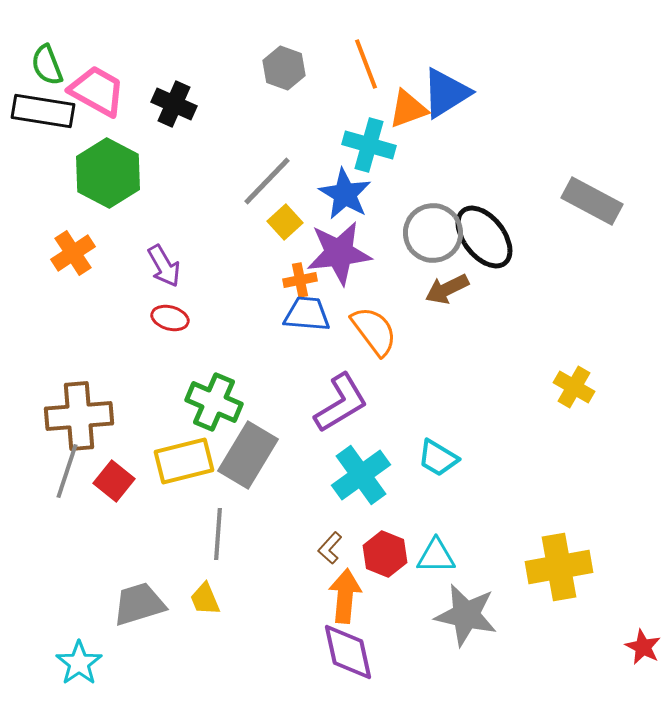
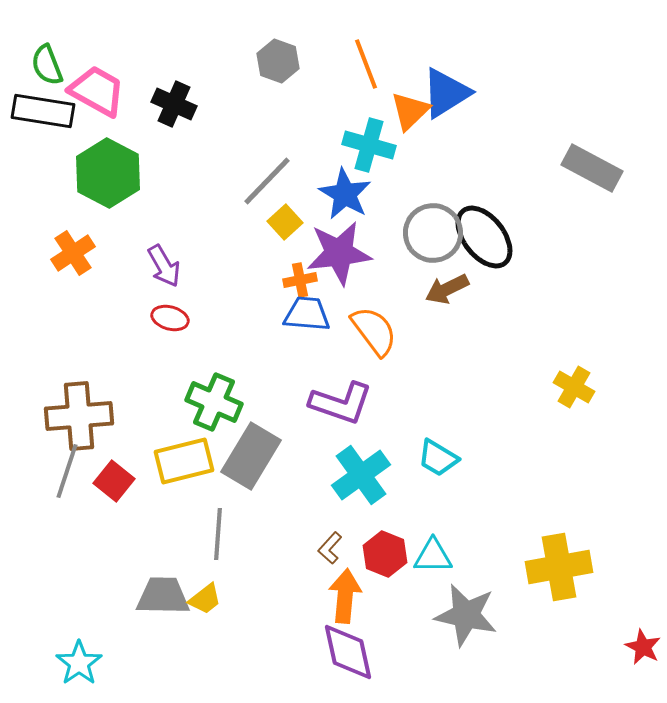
gray hexagon at (284, 68): moved 6 px left, 7 px up
orange triangle at (408, 109): moved 2 px right, 2 px down; rotated 24 degrees counterclockwise
gray rectangle at (592, 201): moved 33 px up
purple L-shape at (341, 403): rotated 50 degrees clockwise
gray rectangle at (248, 455): moved 3 px right, 1 px down
cyan triangle at (436, 556): moved 3 px left
yellow trapezoid at (205, 599): rotated 105 degrees counterclockwise
gray trapezoid at (139, 604): moved 24 px right, 8 px up; rotated 18 degrees clockwise
